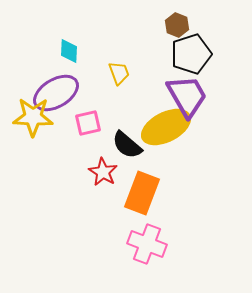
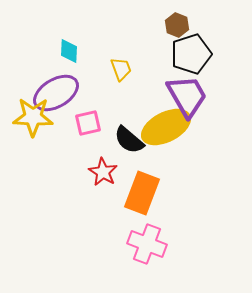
yellow trapezoid: moved 2 px right, 4 px up
black semicircle: moved 2 px right, 5 px up
